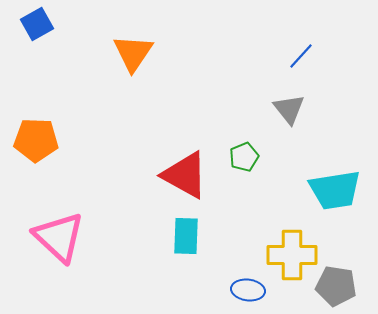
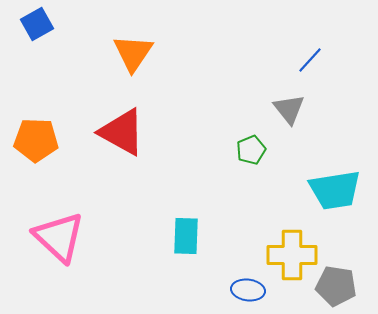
blue line: moved 9 px right, 4 px down
green pentagon: moved 7 px right, 7 px up
red triangle: moved 63 px left, 43 px up
